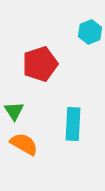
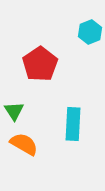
red pentagon: rotated 16 degrees counterclockwise
